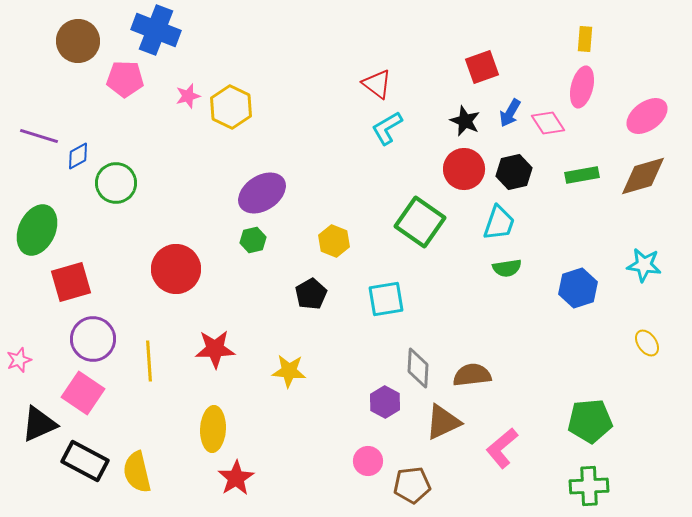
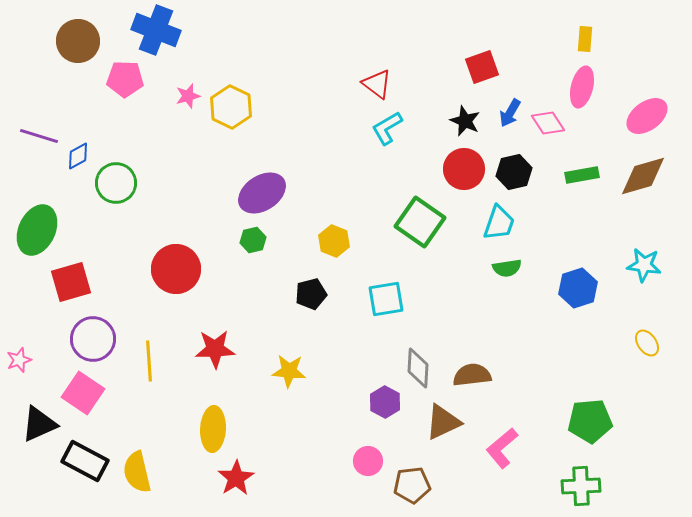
black pentagon at (311, 294): rotated 16 degrees clockwise
green cross at (589, 486): moved 8 px left
